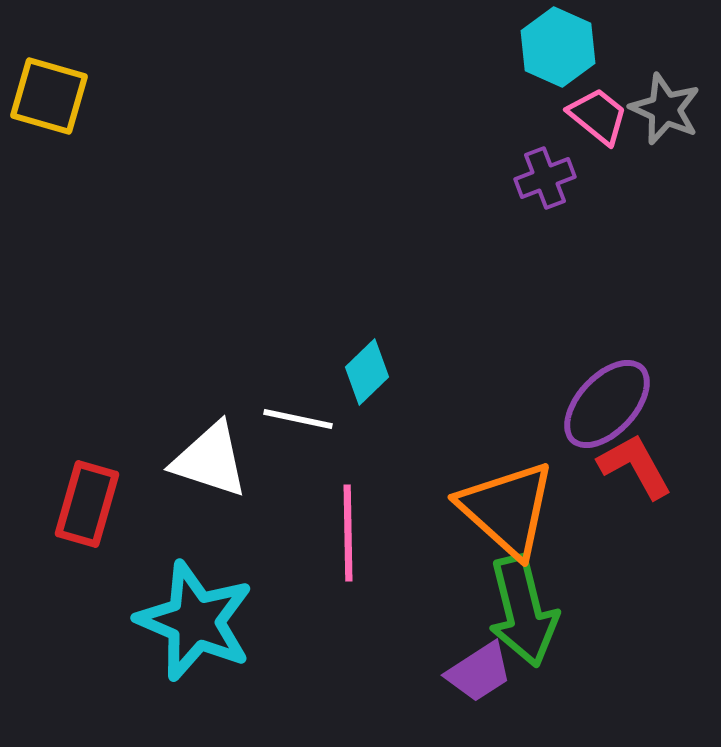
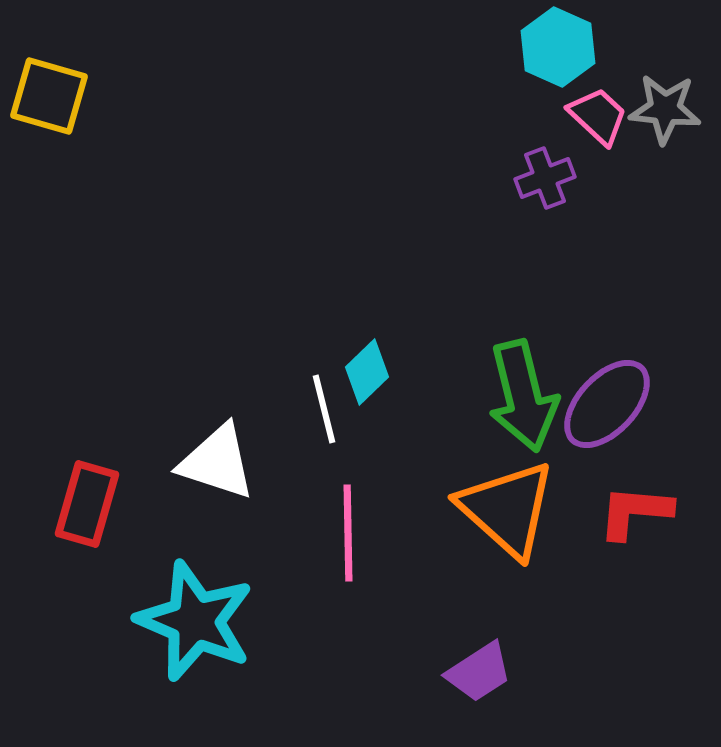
gray star: rotated 18 degrees counterclockwise
pink trapezoid: rotated 4 degrees clockwise
white line: moved 26 px right, 10 px up; rotated 64 degrees clockwise
white triangle: moved 7 px right, 2 px down
red L-shape: moved 46 px down; rotated 56 degrees counterclockwise
green arrow: moved 215 px up
